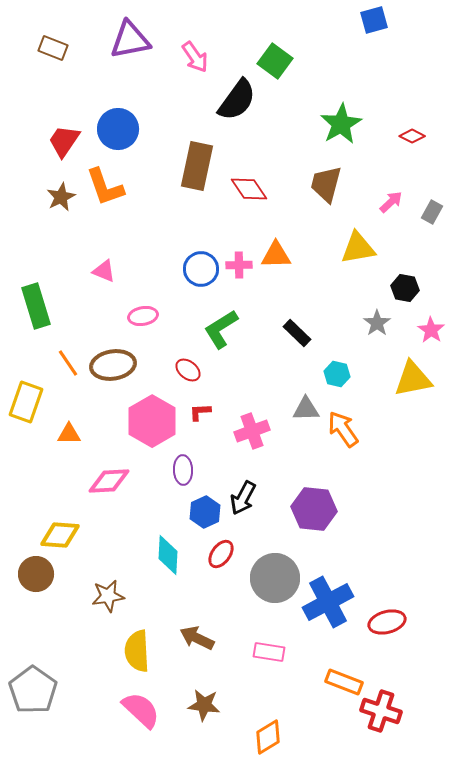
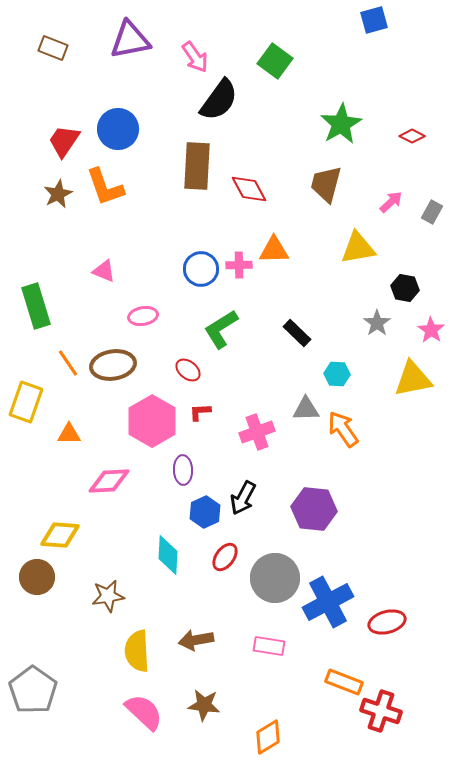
black semicircle at (237, 100): moved 18 px left
brown rectangle at (197, 166): rotated 9 degrees counterclockwise
red diamond at (249, 189): rotated 6 degrees clockwise
brown star at (61, 197): moved 3 px left, 3 px up
orange triangle at (276, 255): moved 2 px left, 5 px up
cyan hexagon at (337, 374): rotated 10 degrees counterclockwise
pink cross at (252, 431): moved 5 px right, 1 px down
red ellipse at (221, 554): moved 4 px right, 3 px down
brown circle at (36, 574): moved 1 px right, 3 px down
brown arrow at (197, 638): moved 1 px left, 2 px down; rotated 36 degrees counterclockwise
pink rectangle at (269, 652): moved 6 px up
pink semicircle at (141, 710): moved 3 px right, 2 px down
